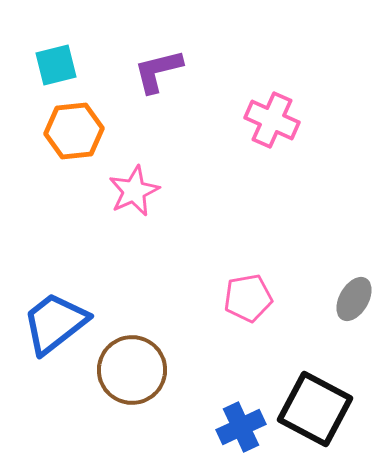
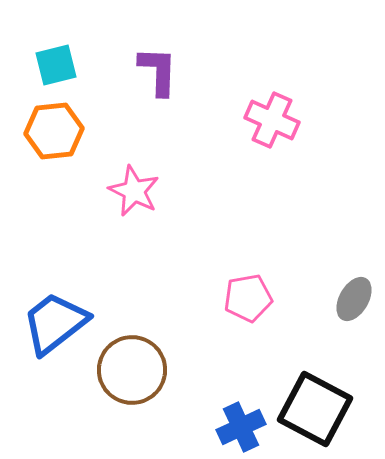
purple L-shape: rotated 106 degrees clockwise
orange hexagon: moved 20 px left
pink star: rotated 21 degrees counterclockwise
